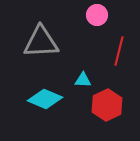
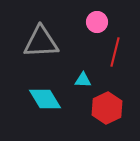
pink circle: moved 7 px down
red line: moved 4 px left, 1 px down
cyan diamond: rotated 36 degrees clockwise
red hexagon: moved 3 px down
